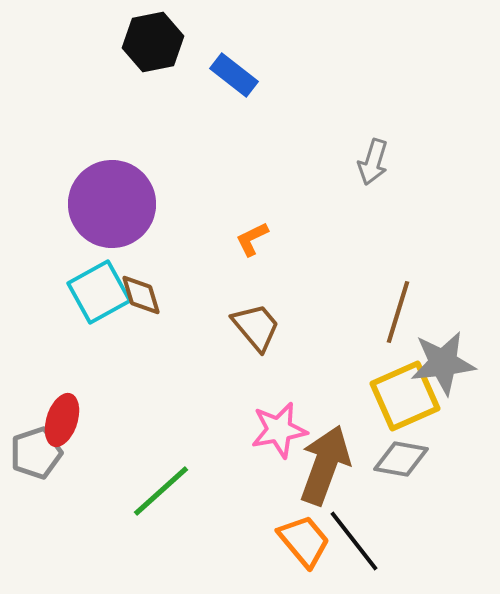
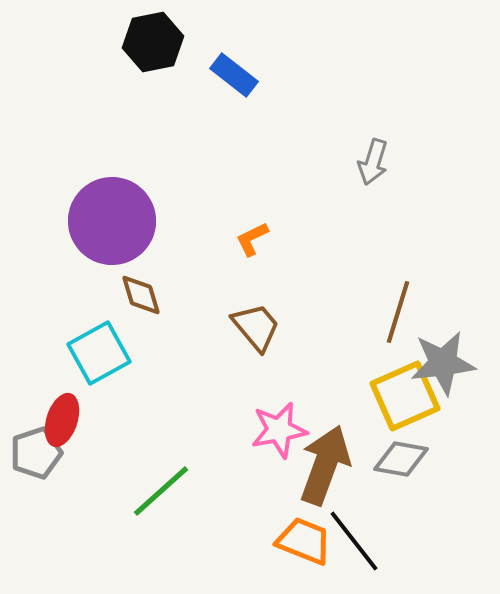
purple circle: moved 17 px down
cyan square: moved 61 px down
orange trapezoid: rotated 28 degrees counterclockwise
